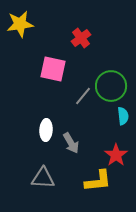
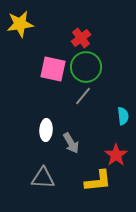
green circle: moved 25 px left, 19 px up
